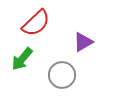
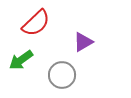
green arrow: moved 1 px left, 1 px down; rotated 15 degrees clockwise
